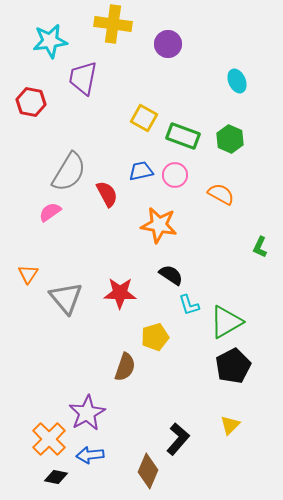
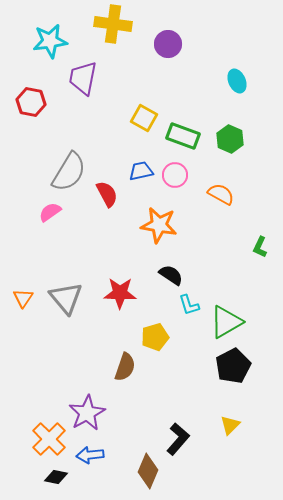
orange triangle: moved 5 px left, 24 px down
